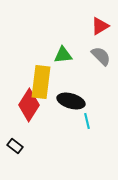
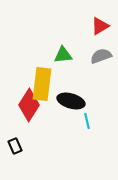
gray semicircle: rotated 65 degrees counterclockwise
yellow rectangle: moved 1 px right, 2 px down
black rectangle: rotated 28 degrees clockwise
